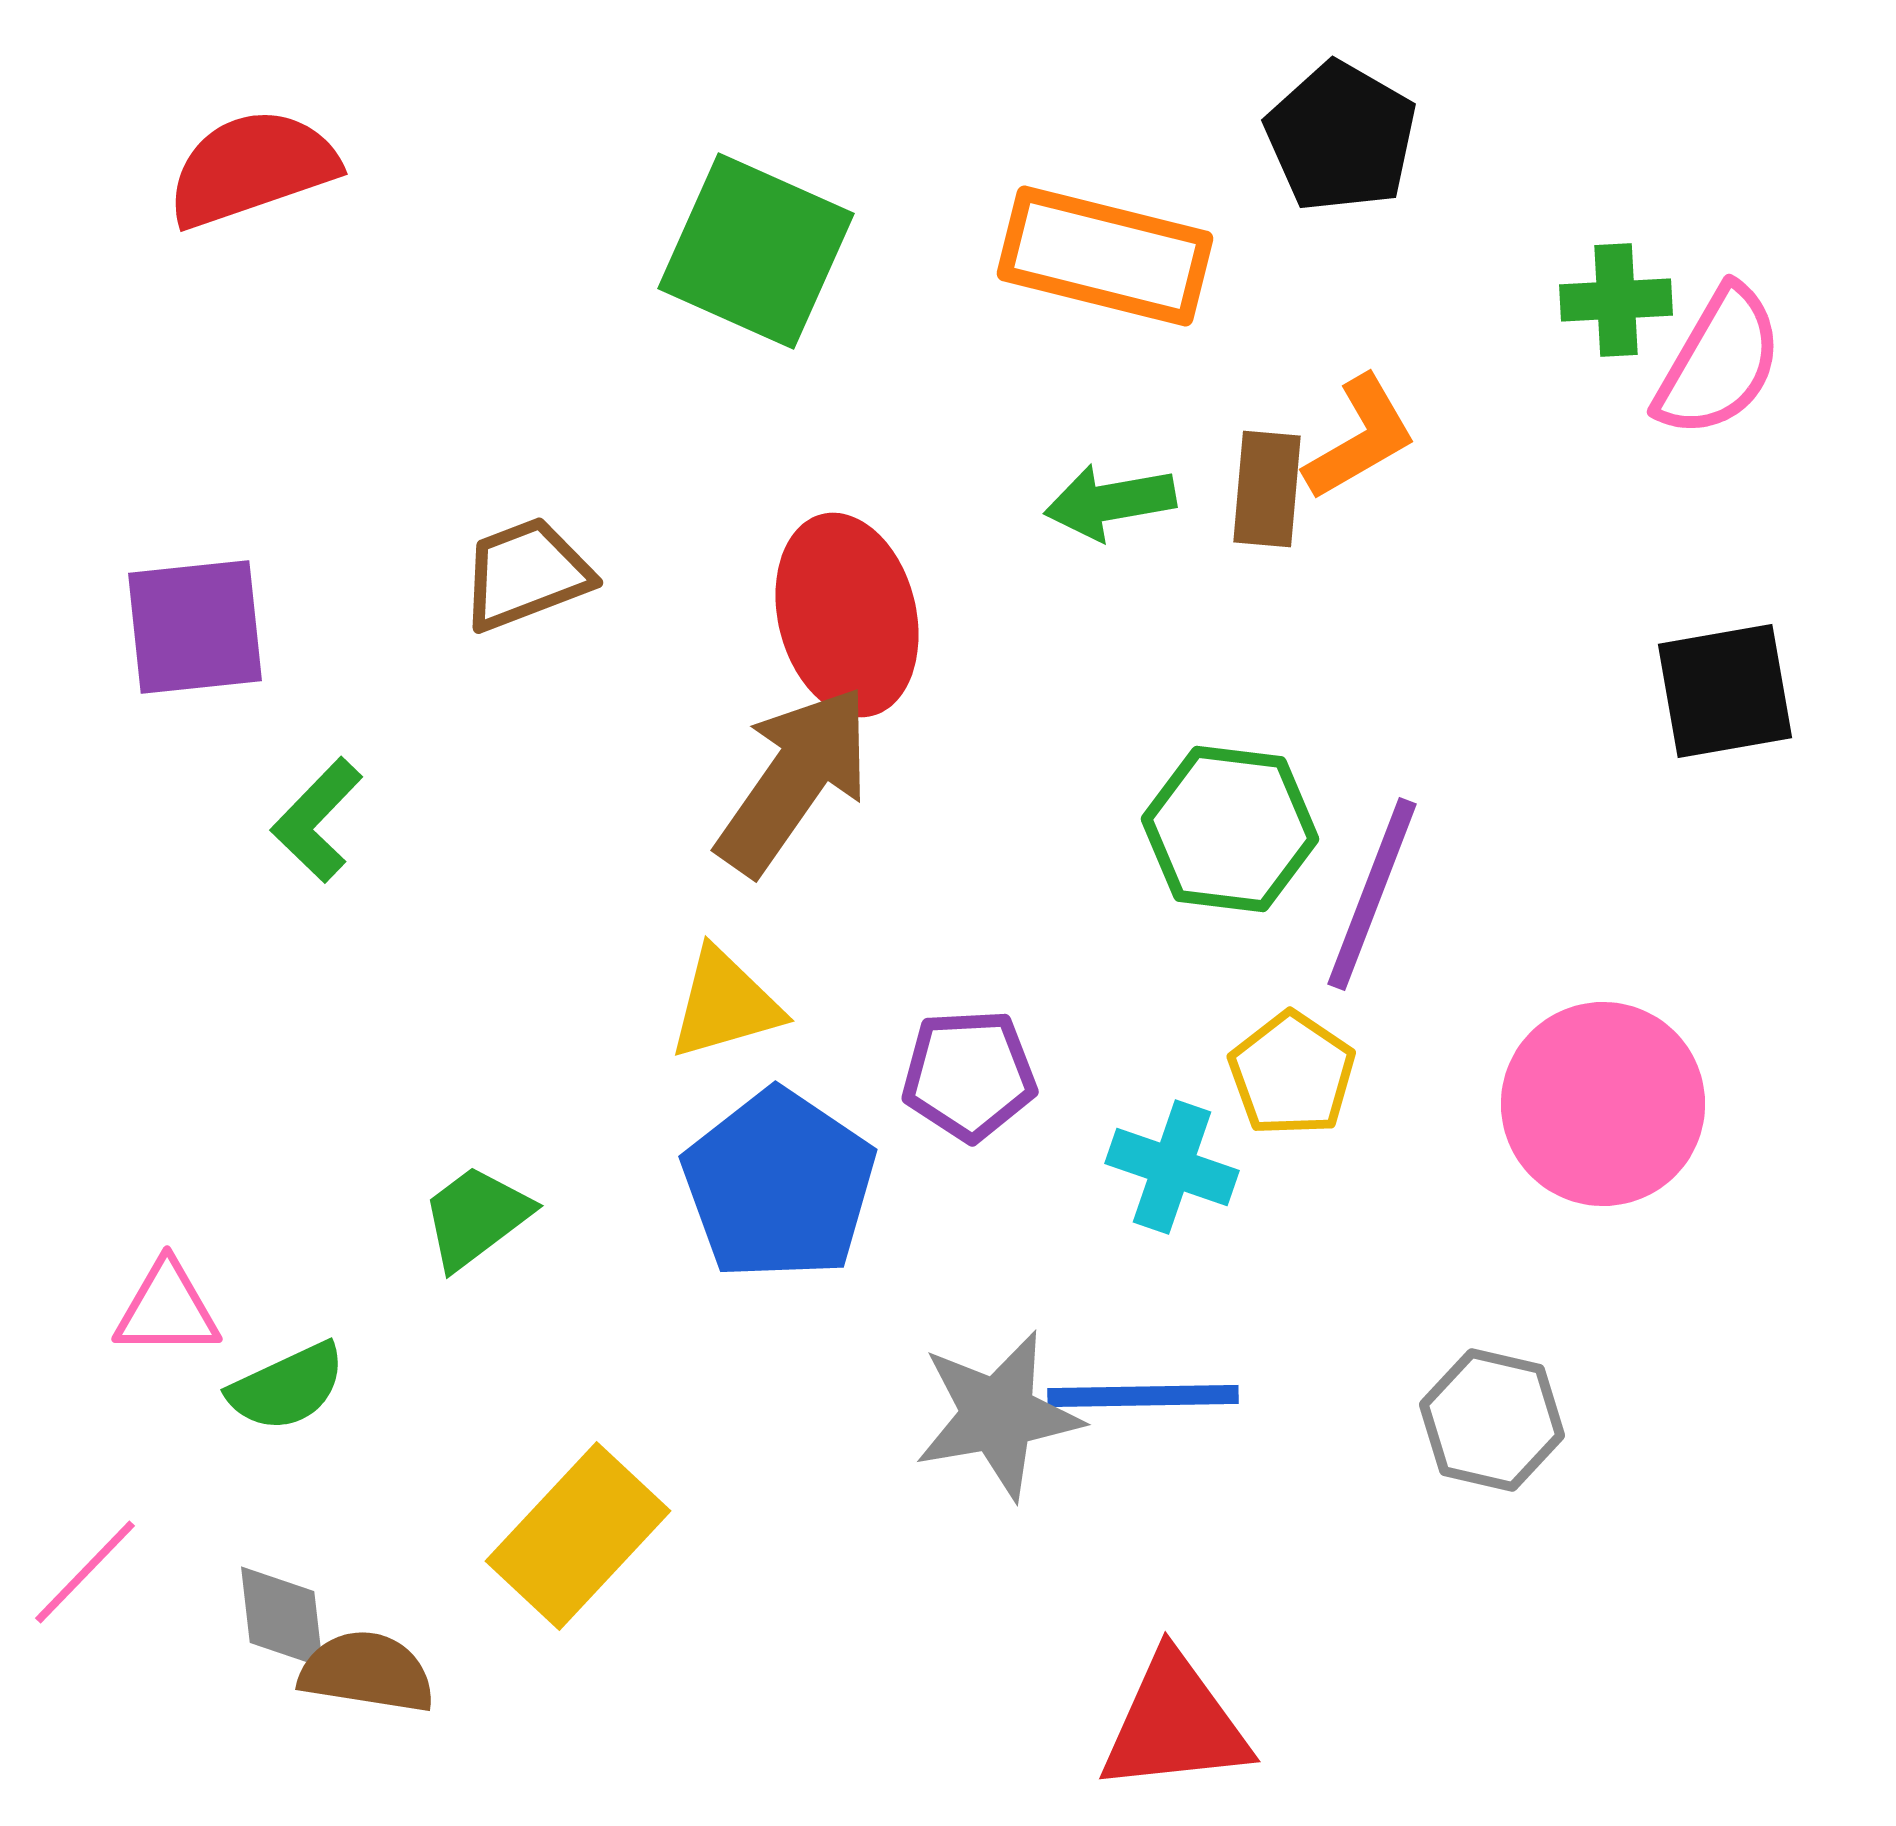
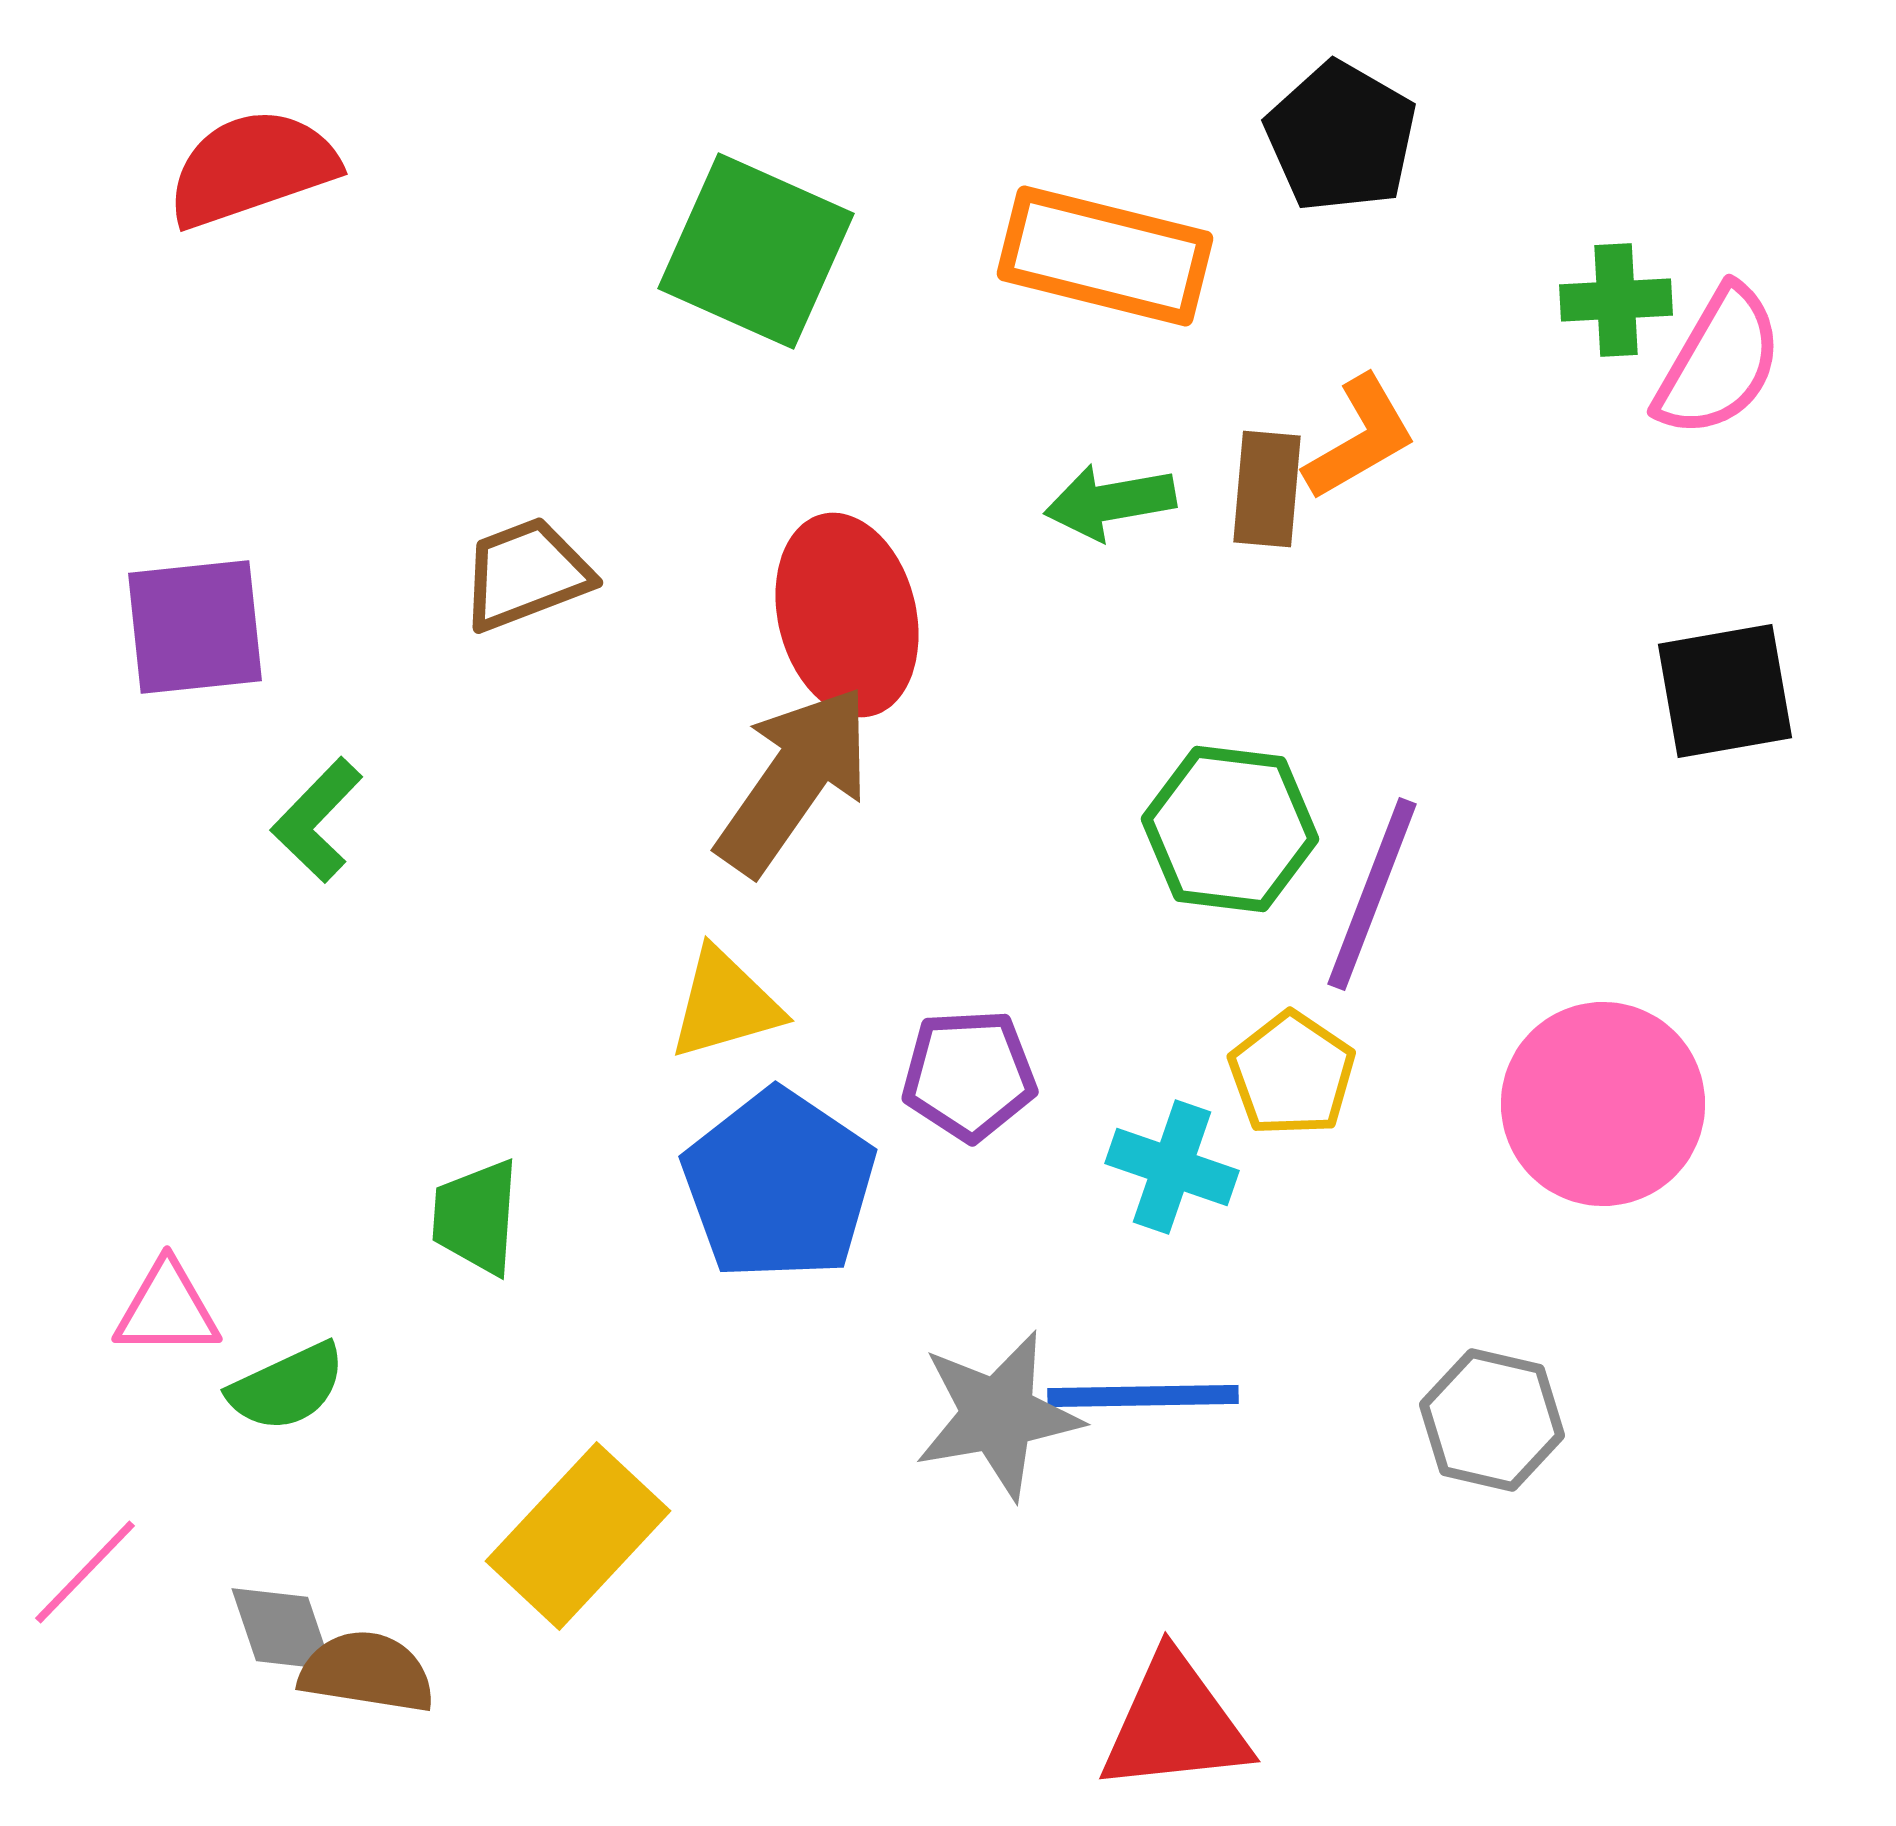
green trapezoid: rotated 49 degrees counterclockwise
gray diamond: moved 12 px down; rotated 12 degrees counterclockwise
